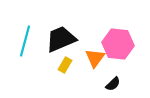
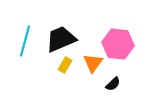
orange triangle: moved 2 px left, 5 px down
